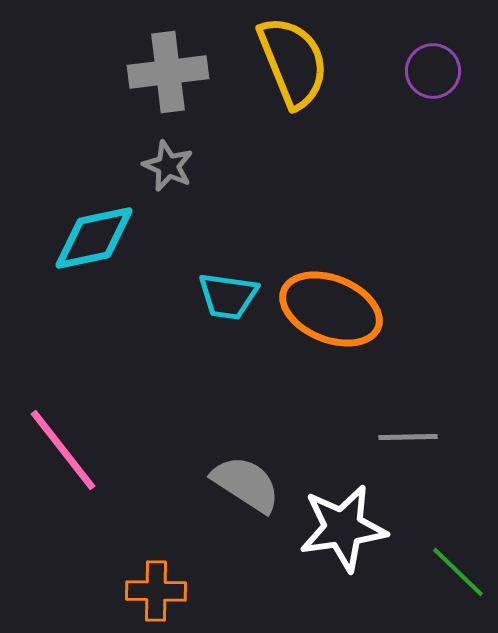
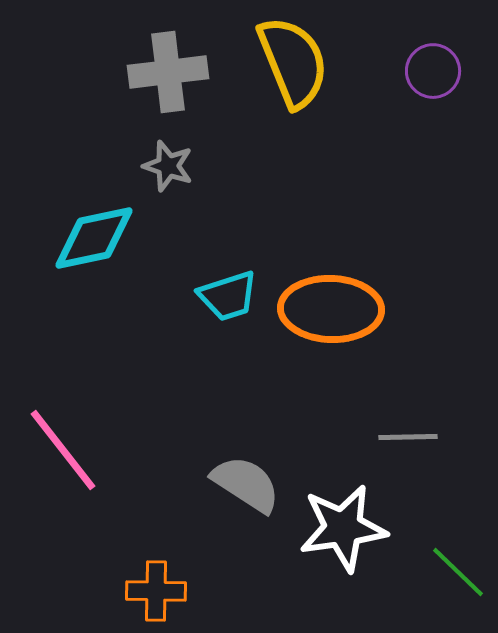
gray star: rotated 6 degrees counterclockwise
cyan trapezoid: rotated 26 degrees counterclockwise
orange ellipse: rotated 20 degrees counterclockwise
